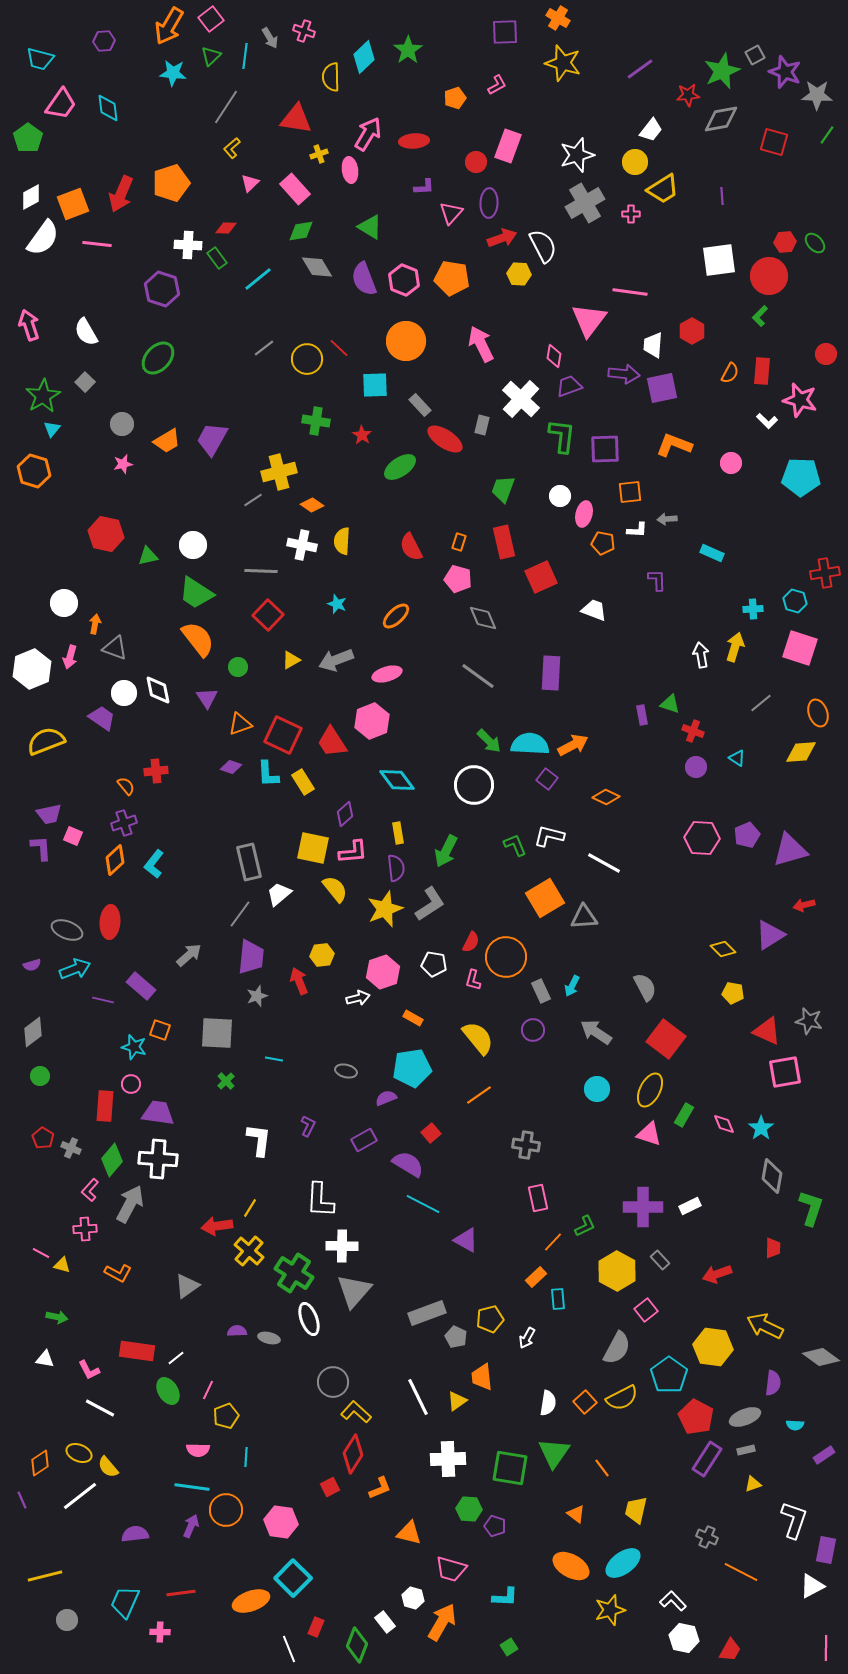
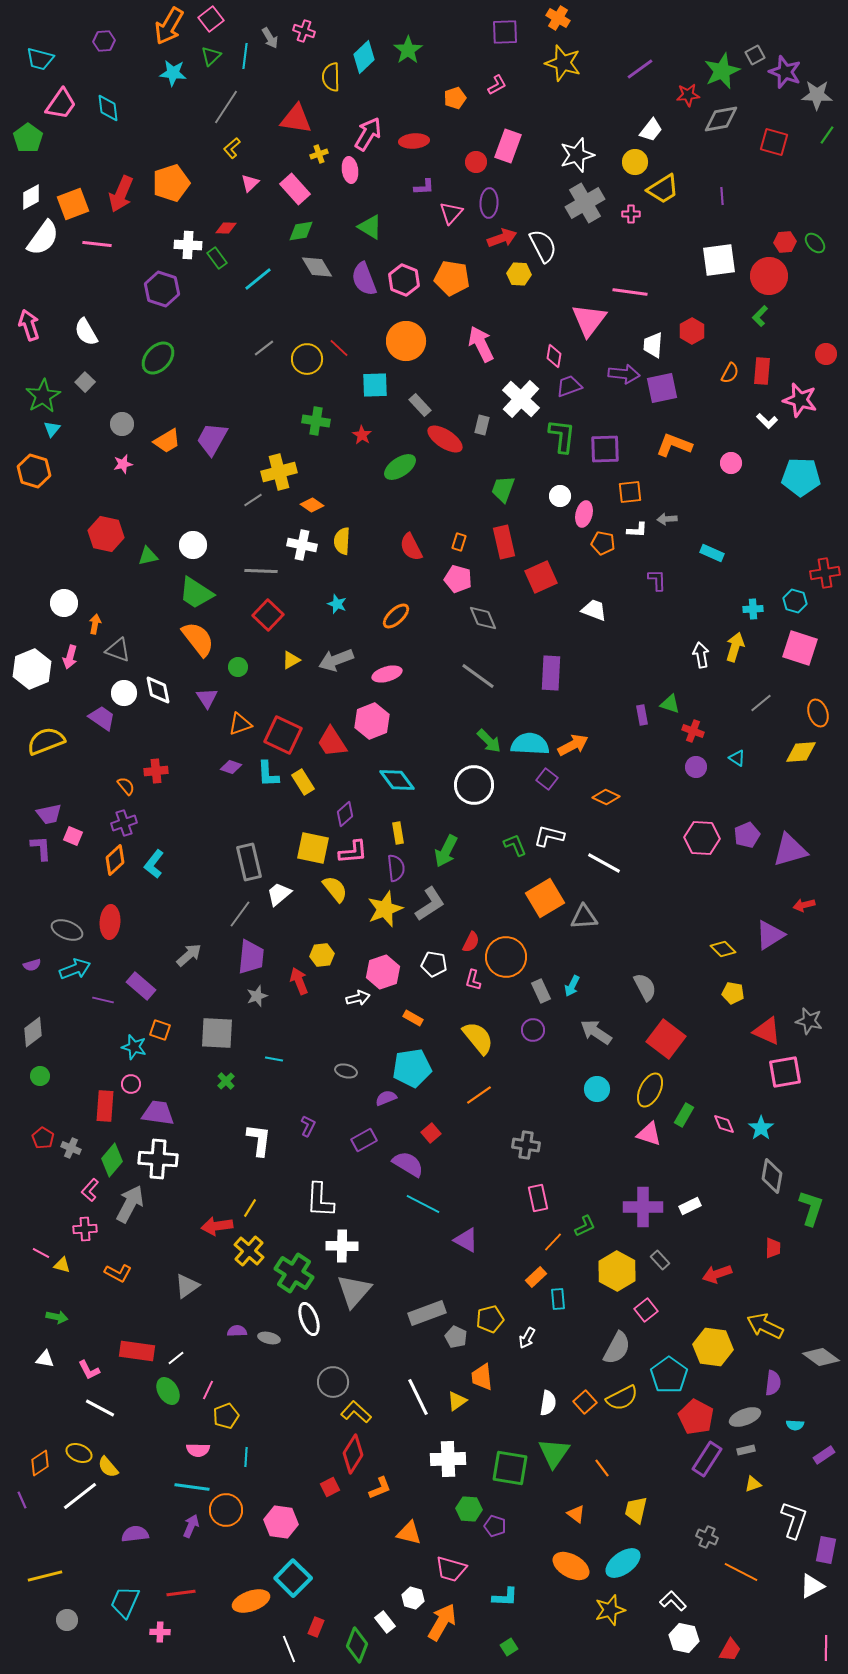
gray triangle at (115, 648): moved 3 px right, 2 px down
